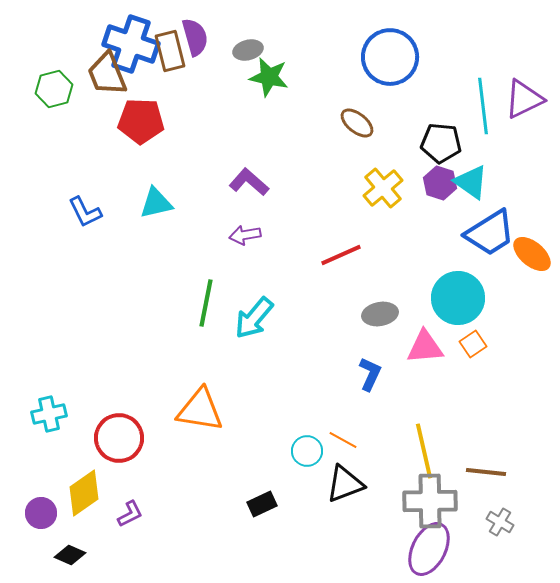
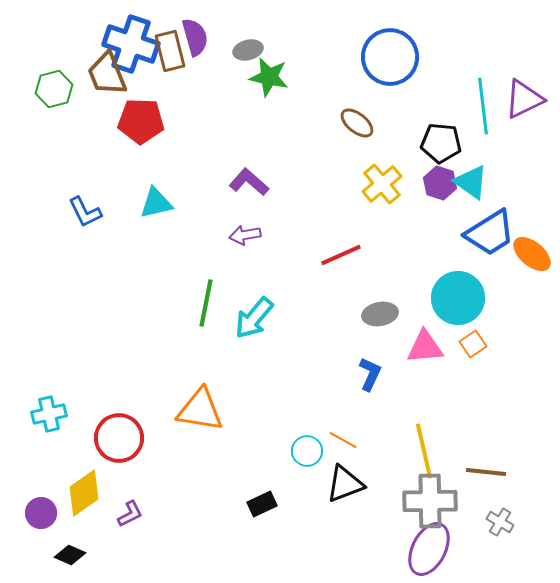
yellow cross at (383, 188): moved 1 px left, 4 px up
